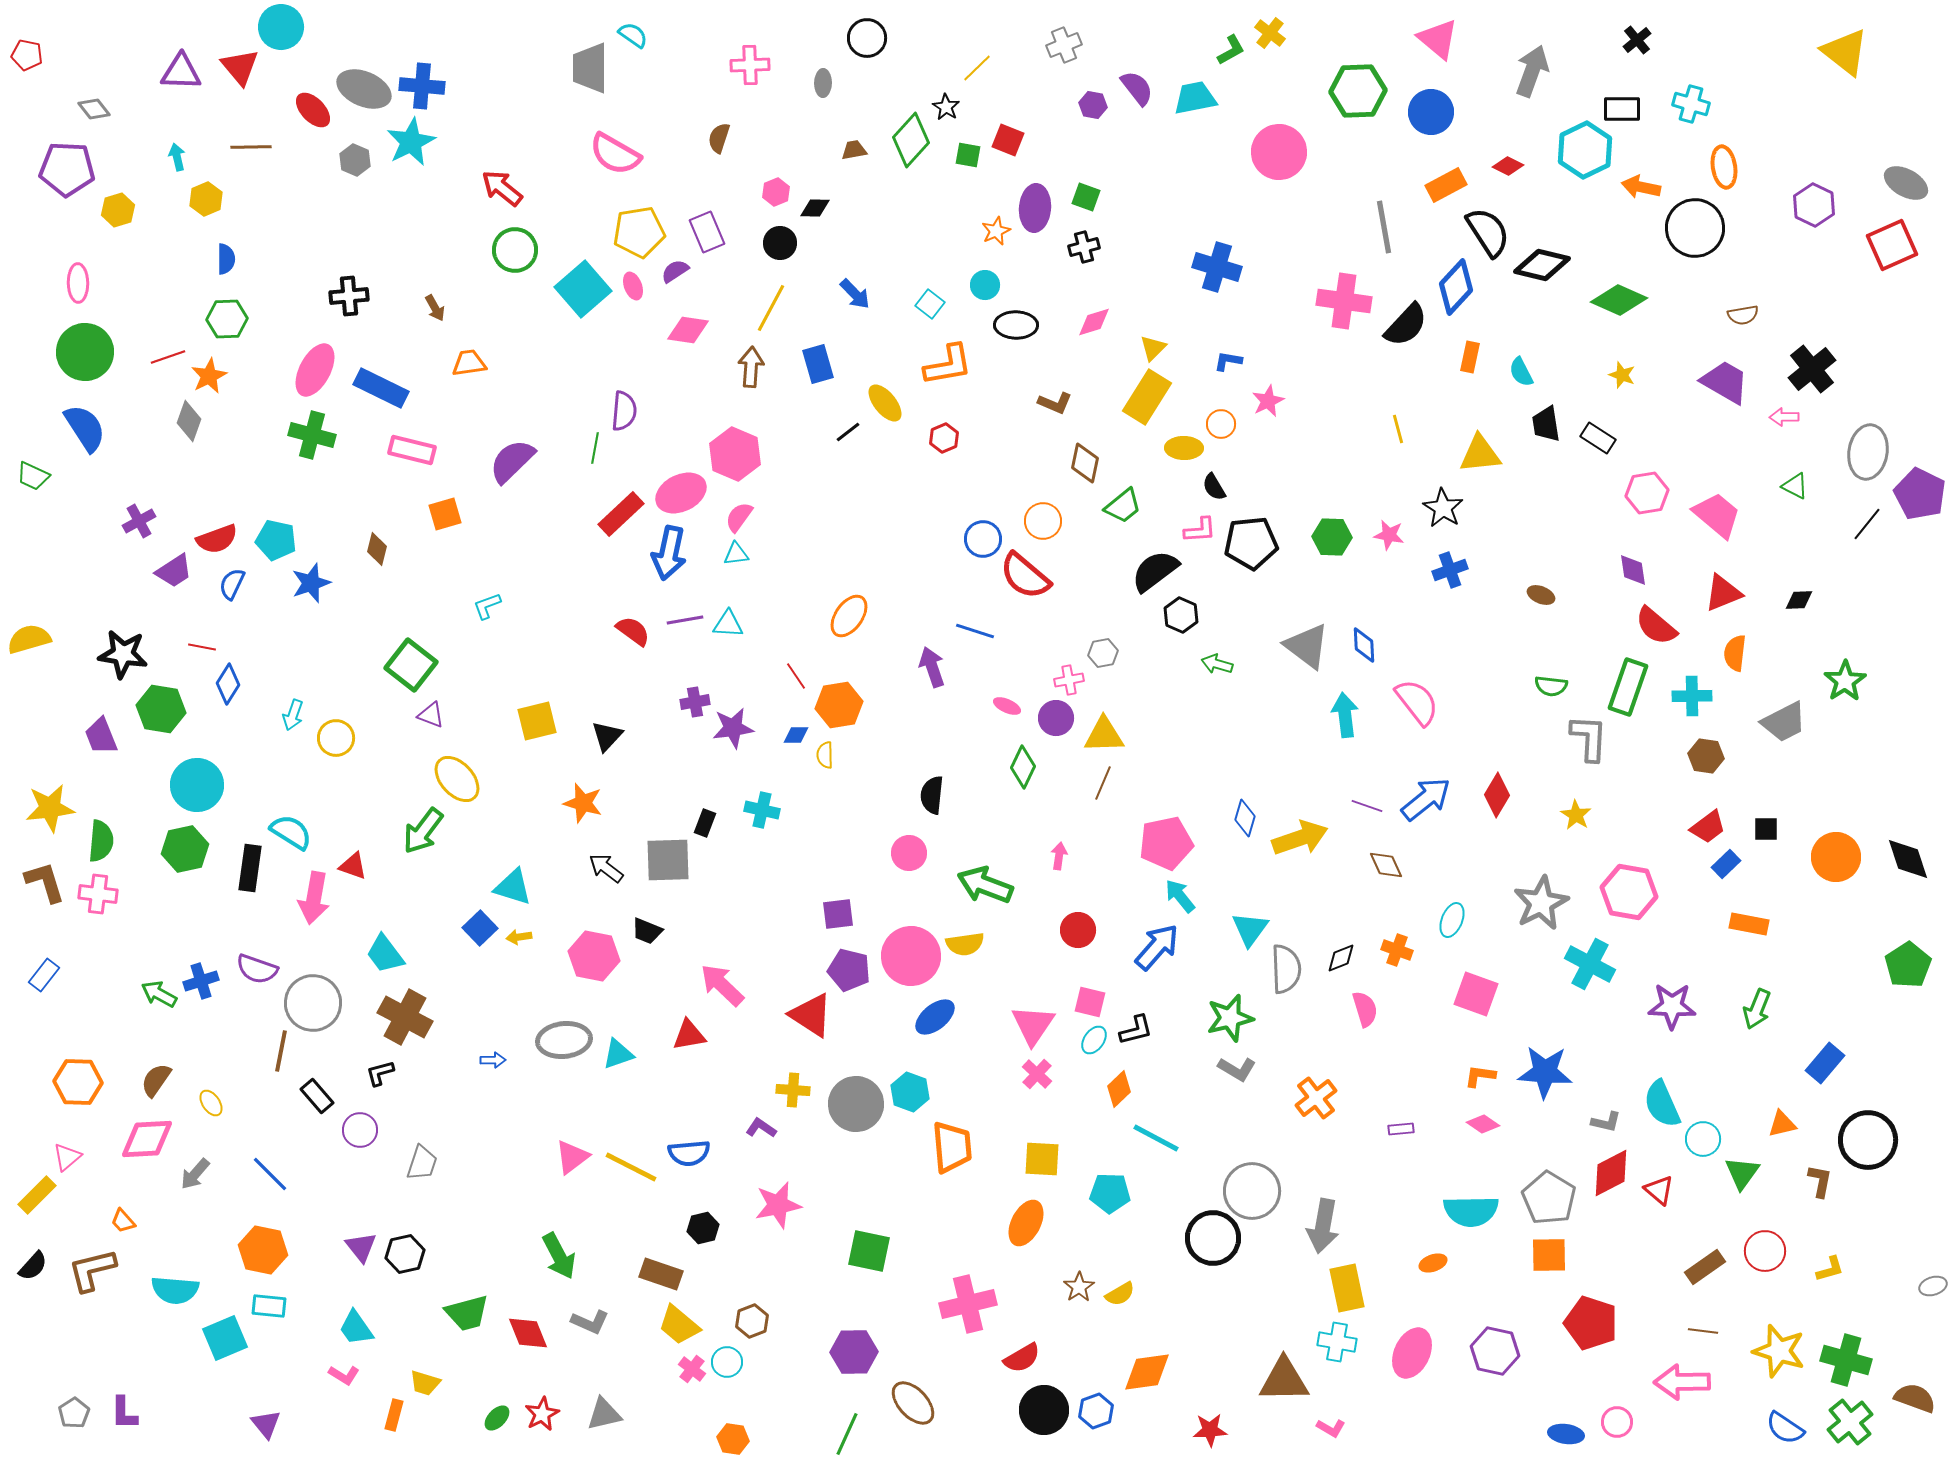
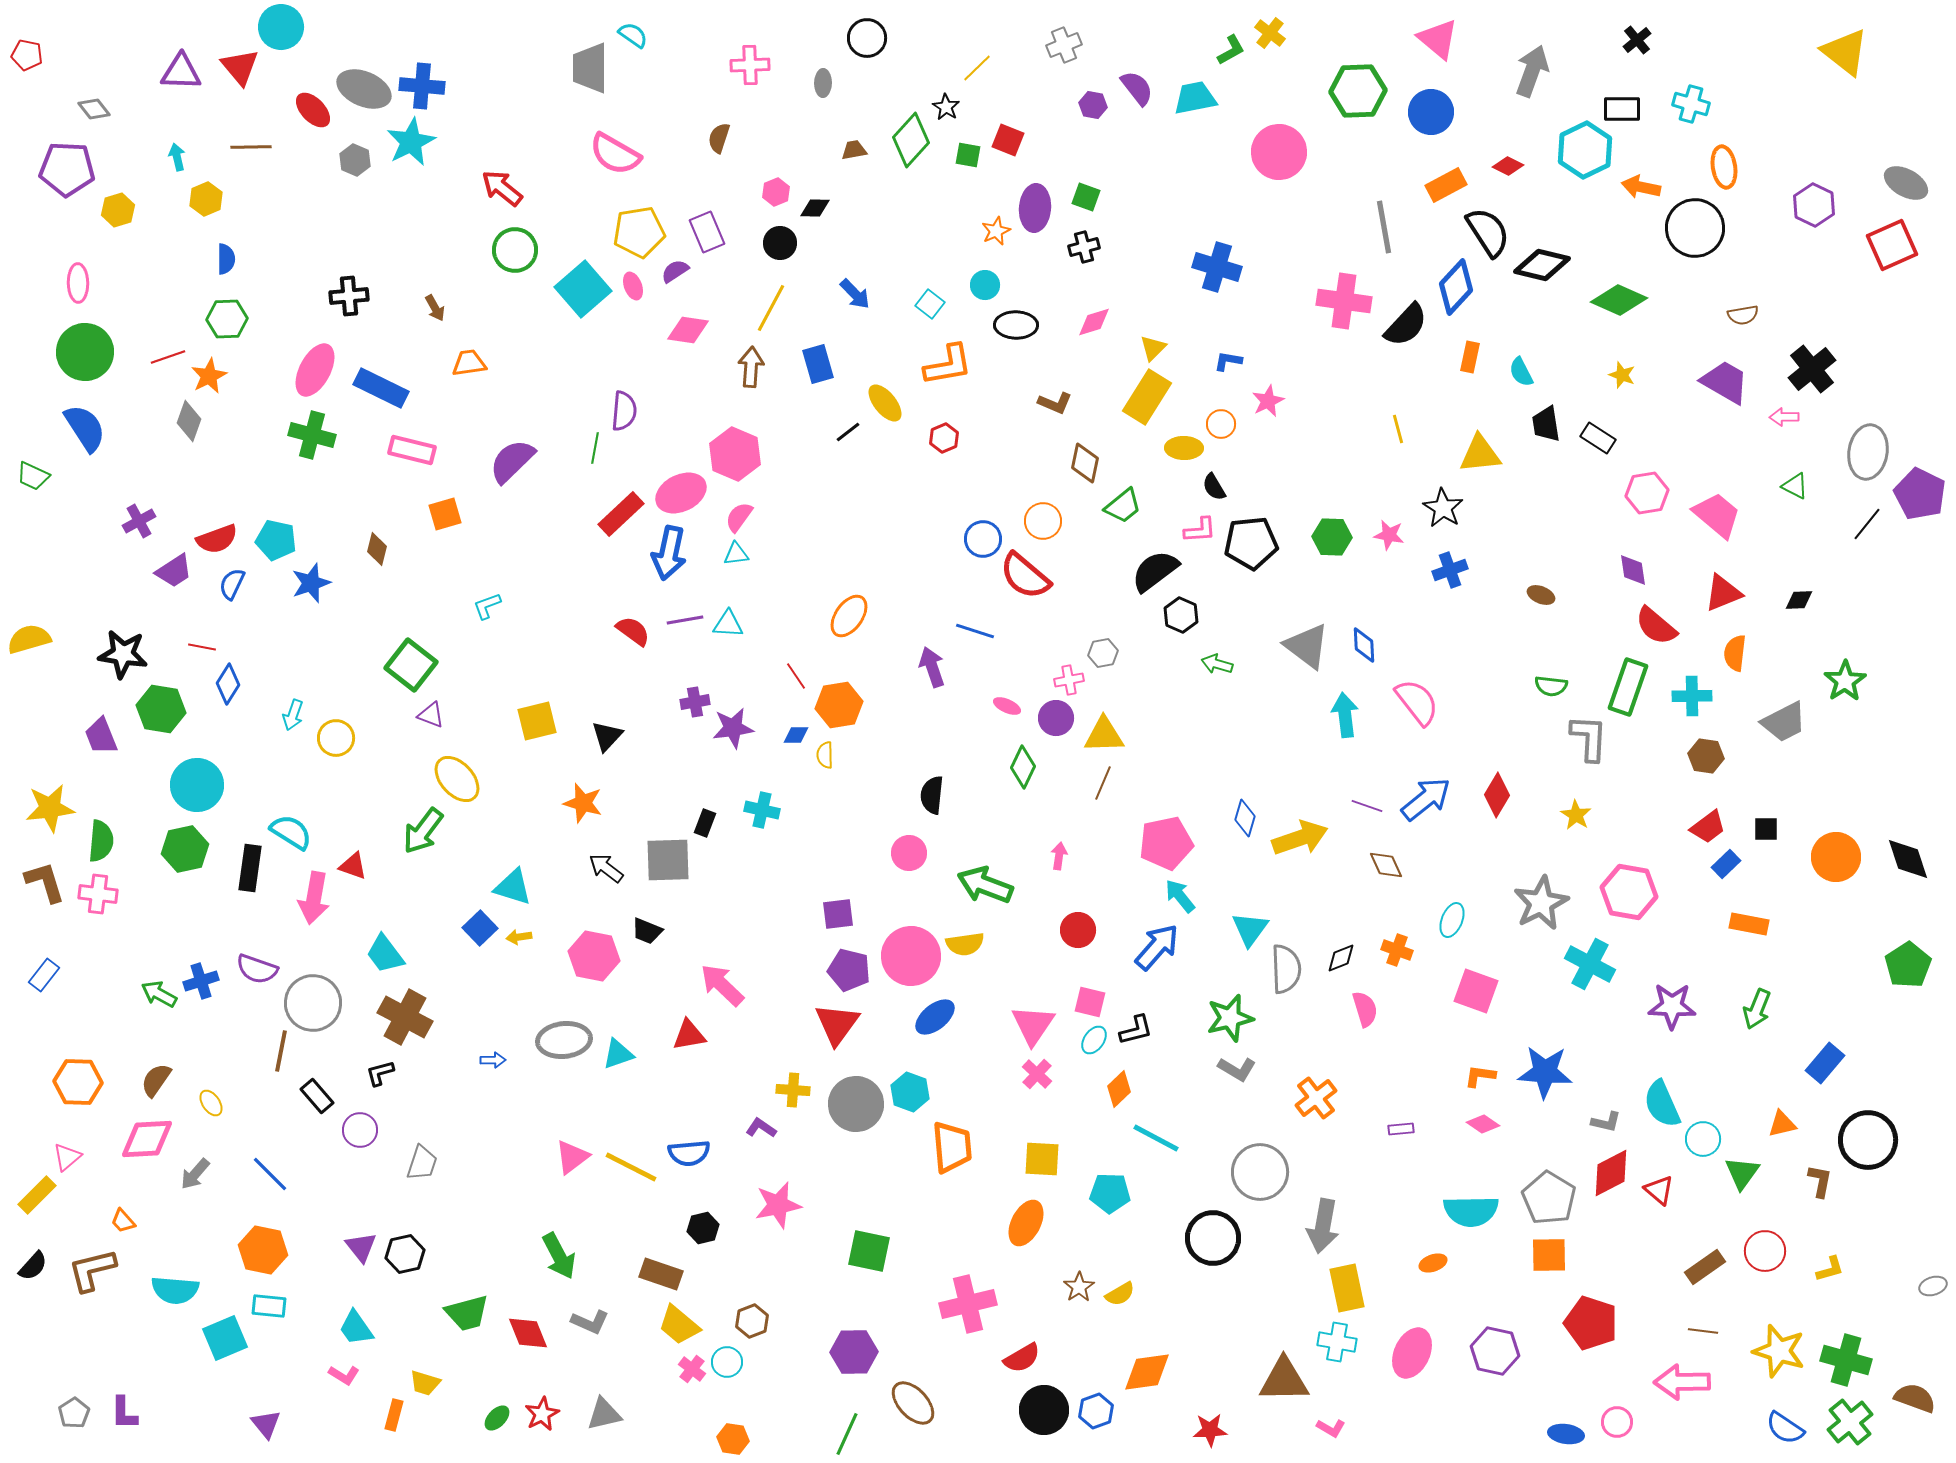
pink square at (1476, 994): moved 3 px up
red triangle at (811, 1015): moved 26 px right, 9 px down; rotated 33 degrees clockwise
gray circle at (1252, 1191): moved 8 px right, 19 px up
